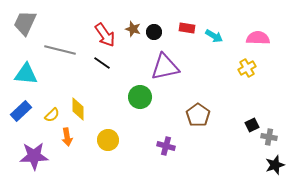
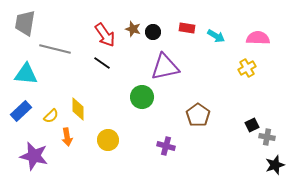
gray trapezoid: rotated 16 degrees counterclockwise
black circle: moved 1 px left
cyan arrow: moved 2 px right
gray line: moved 5 px left, 1 px up
green circle: moved 2 px right
yellow semicircle: moved 1 px left, 1 px down
gray cross: moved 2 px left
purple star: rotated 16 degrees clockwise
